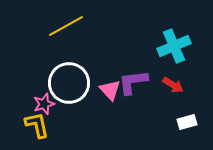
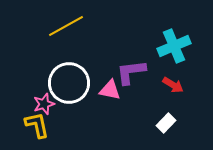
purple L-shape: moved 2 px left, 10 px up
pink triangle: rotated 35 degrees counterclockwise
white rectangle: moved 21 px left, 1 px down; rotated 30 degrees counterclockwise
